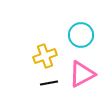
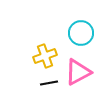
cyan circle: moved 2 px up
pink triangle: moved 4 px left, 2 px up
